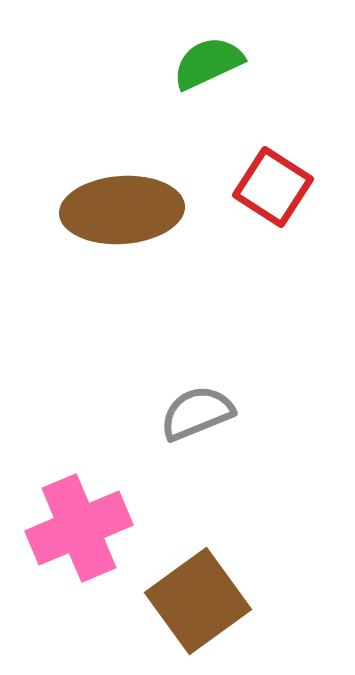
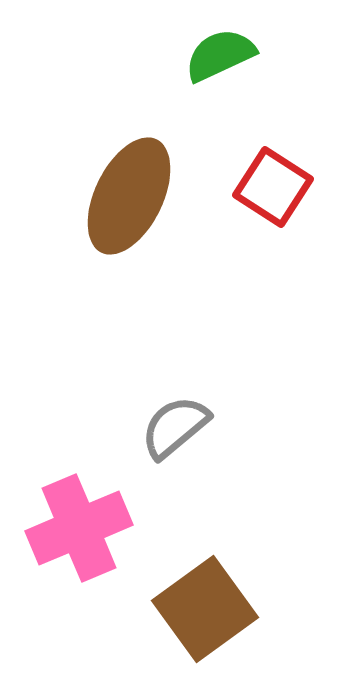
green semicircle: moved 12 px right, 8 px up
brown ellipse: moved 7 px right, 14 px up; rotated 60 degrees counterclockwise
gray semicircle: moved 22 px left, 14 px down; rotated 18 degrees counterclockwise
brown square: moved 7 px right, 8 px down
